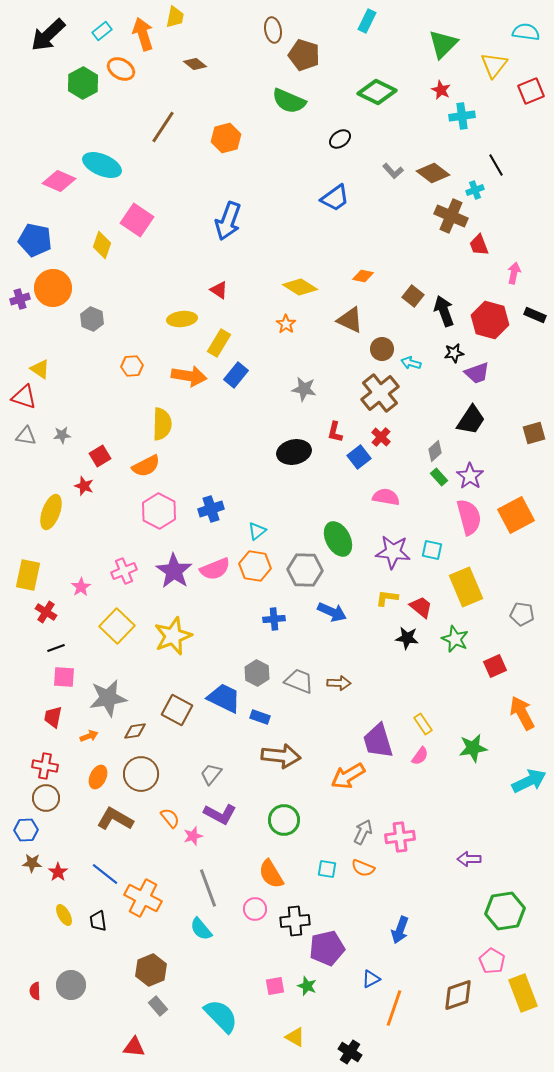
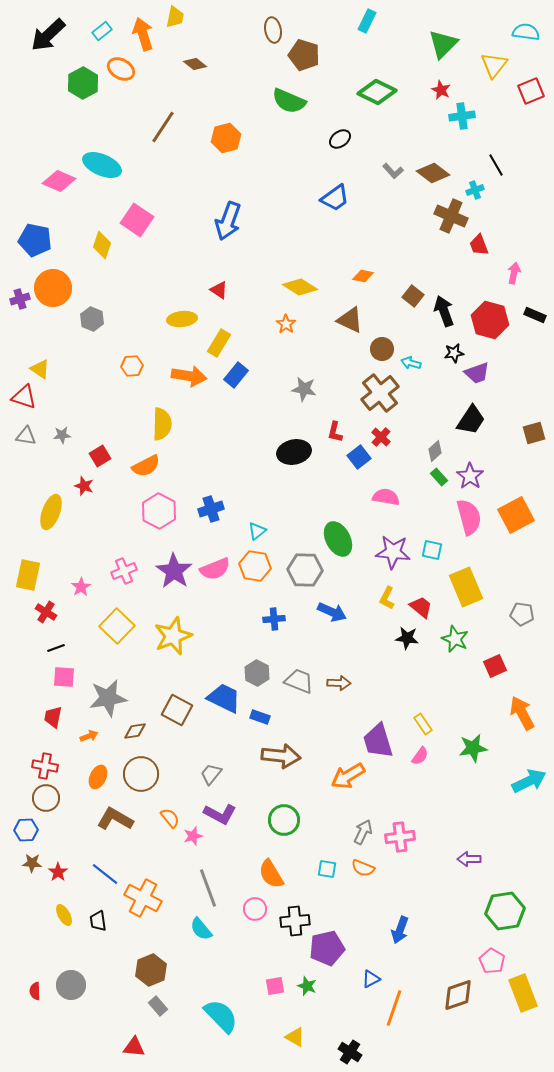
yellow L-shape at (387, 598): rotated 70 degrees counterclockwise
